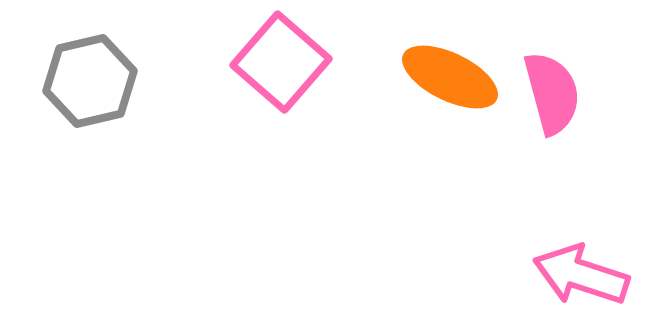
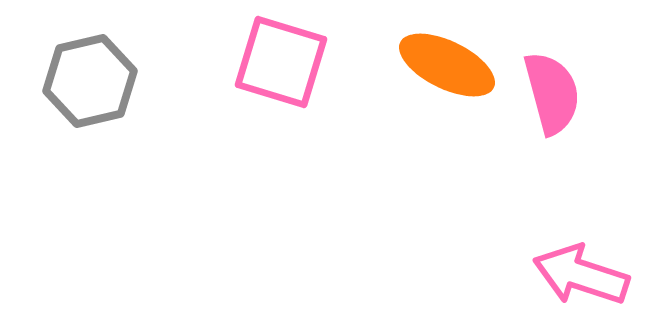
pink square: rotated 24 degrees counterclockwise
orange ellipse: moved 3 px left, 12 px up
